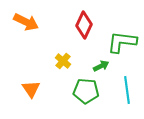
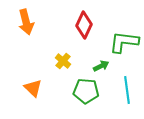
orange arrow: rotated 50 degrees clockwise
green L-shape: moved 2 px right
orange triangle: moved 2 px right, 1 px up; rotated 12 degrees counterclockwise
